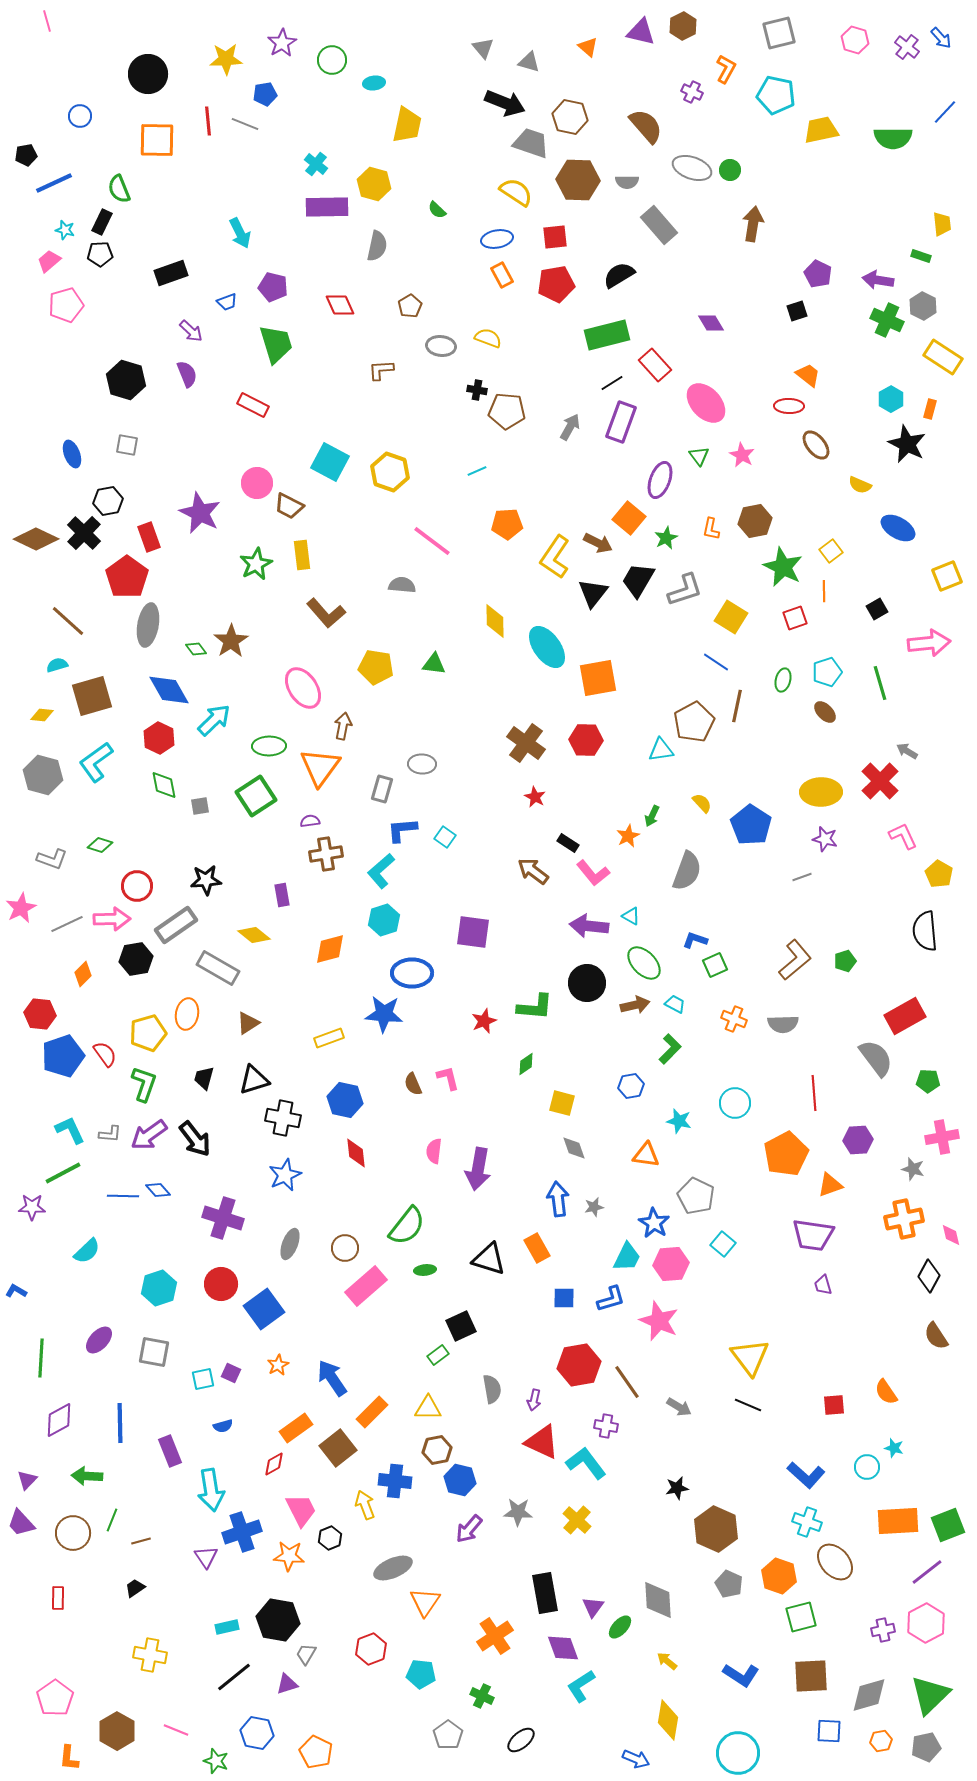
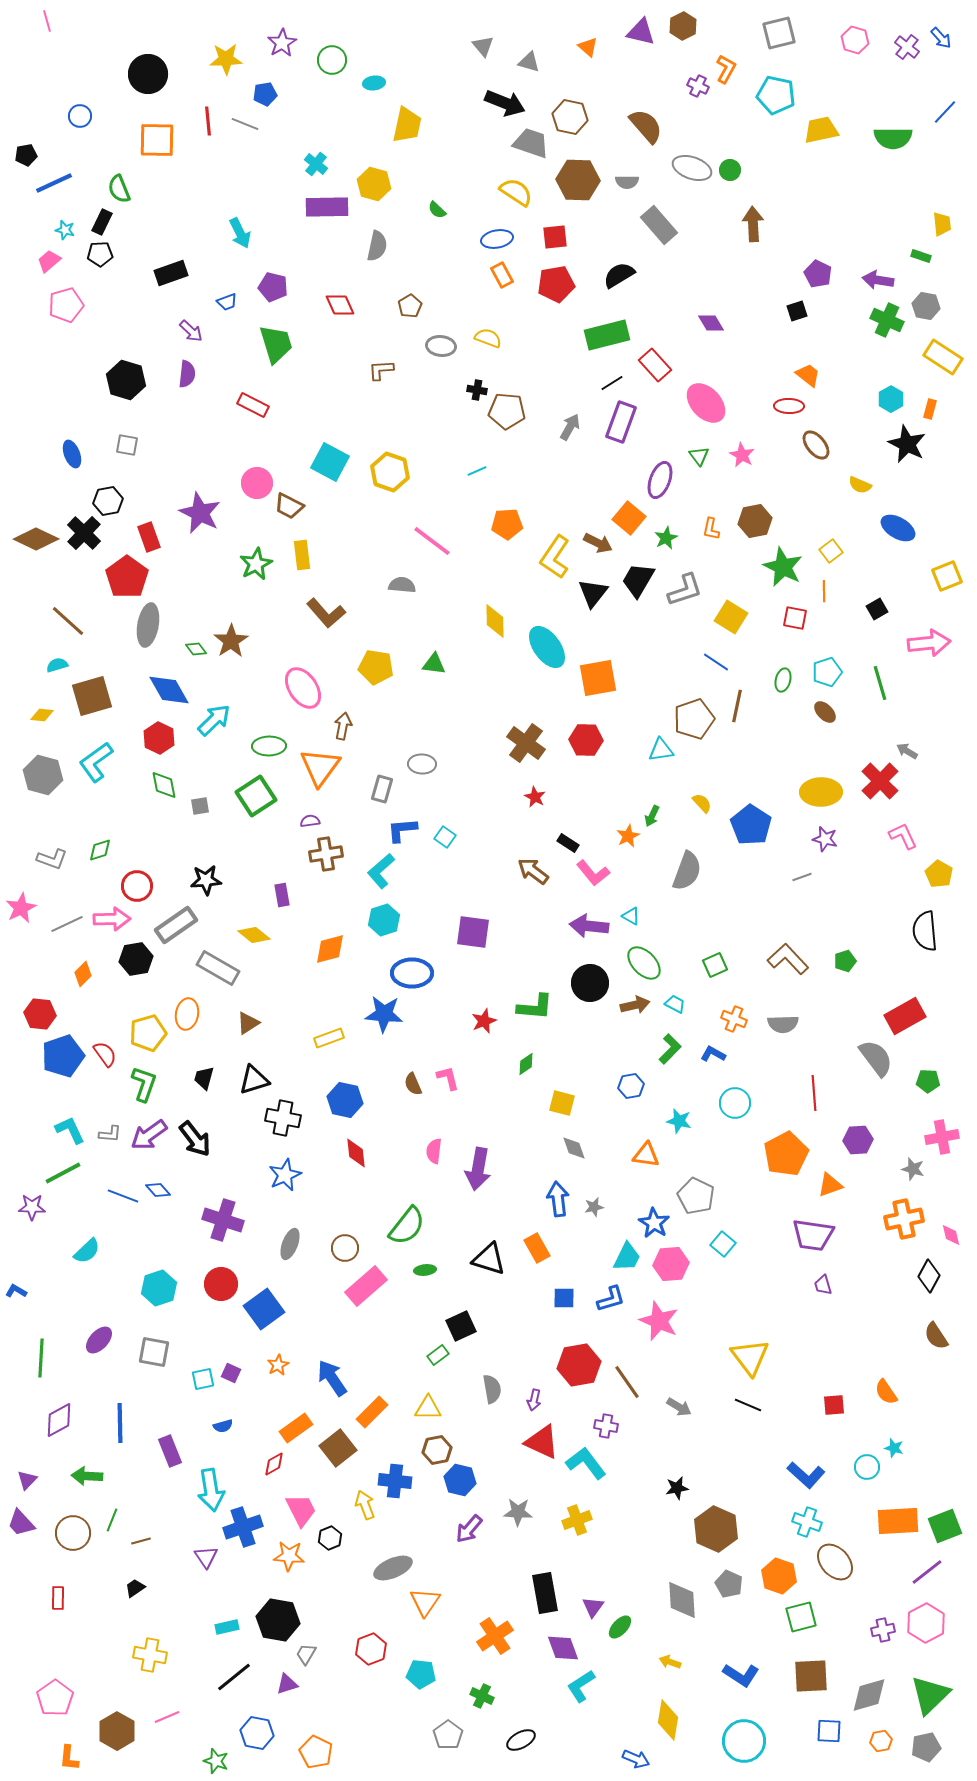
gray triangle at (483, 48): moved 2 px up
purple cross at (692, 92): moved 6 px right, 6 px up
brown arrow at (753, 224): rotated 12 degrees counterclockwise
gray hexagon at (923, 306): moved 3 px right; rotated 16 degrees counterclockwise
purple semicircle at (187, 374): rotated 28 degrees clockwise
red square at (795, 618): rotated 30 degrees clockwise
brown pentagon at (694, 722): moved 3 px up; rotated 9 degrees clockwise
green diamond at (100, 845): moved 5 px down; rotated 35 degrees counterclockwise
blue L-shape at (695, 940): moved 18 px right, 114 px down; rotated 10 degrees clockwise
brown L-shape at (795, 960): moved 7 px left, 1 px up; rotated 93 degrees counterclockwise
black circle at (587, 983): moved 3 px right
blue line at (123, 1196): rotated 20 degrees clockwise
purple cross at (223, 1218): moved 2 px down
yellow cross at (577, 1520): rotated 28 degrees clockwise
green square at (948, 1525): moved 3 px left, 1 px down
blue cross at (242, 1532): moved 1 px right, 5 px up
gray diamond at (658, 1600): moved 24 px right
yellow arrow at (667, 1661): moved 3 px right, 1 px down; rotated 20 degrees counterclockwise
pink line at (176, 1730): moved 9 px left, 13 px up; rotated 45 degrees counterclockwise
black ellipse at (521, 1740): rotated 12 degrees clockwise
cyan circle at (738, 1753): moved 6 px right, 12 px up
